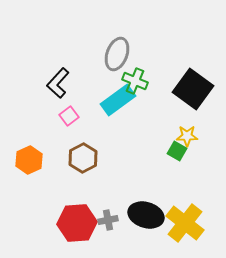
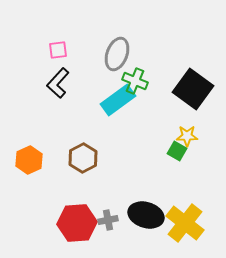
pink square: moved 11 px left, 66 px up; rotated 30 degrees clockwise
